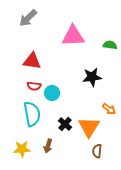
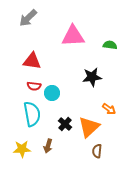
orange triangle: rotated 15 degrees clockwise
